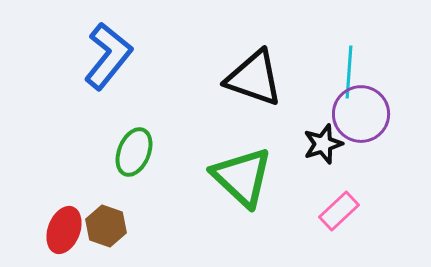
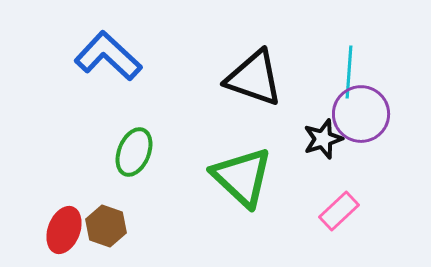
blue L-shape: rotated 86 degrees counterclockwise
black star: moved 5 px up
